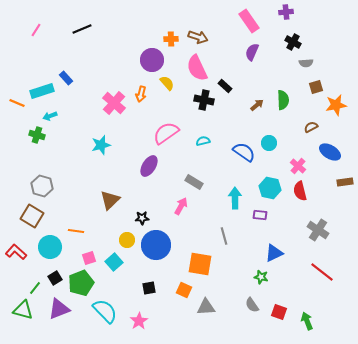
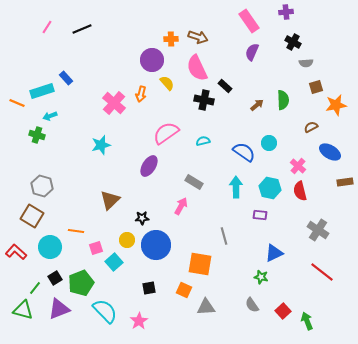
pink line at (36, 30): moved 11 px right, 3 px up
cyan arrow at (235, 198): moved 1 px right, 11 px up
pink square at (89, 258): moved 7 px right, 10 px up
red square at (279, 312): moved 4 px right, 1 px up; rotated 28 degrees clockwise
